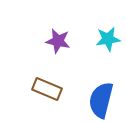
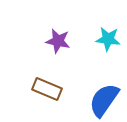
cyan star: rotated 15 degrees clockwise
blue semicircle: moved 3 px right; rotated 21 degrees clockwise
